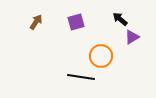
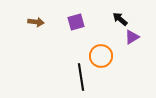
brown arrow: rotated 63 degrees clockwise
black line: rotated 72 degrees clockwise
